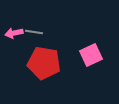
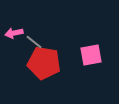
gray line: moved 10 px down; rotated 30 degrees clockwise
pink square: rotated 15 degrees clockwise
